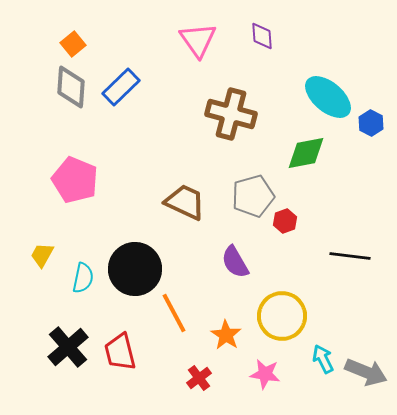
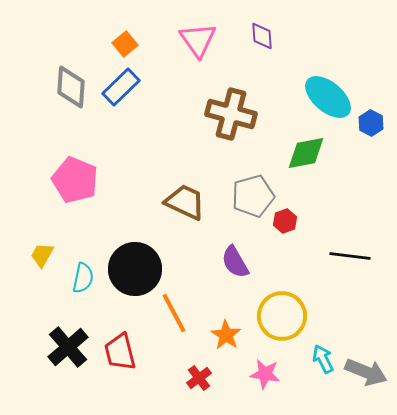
orange square: moved 52 px right
